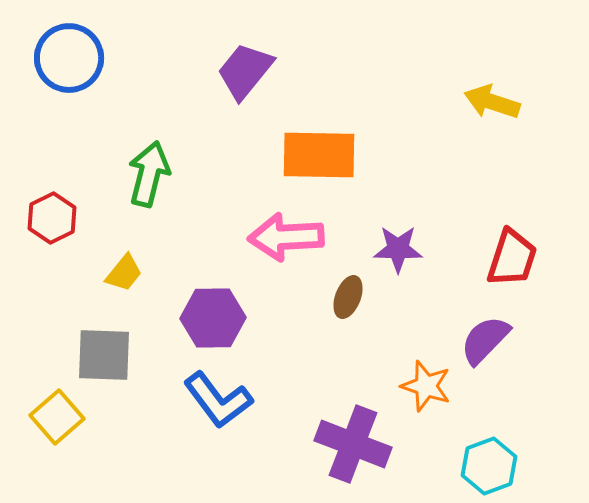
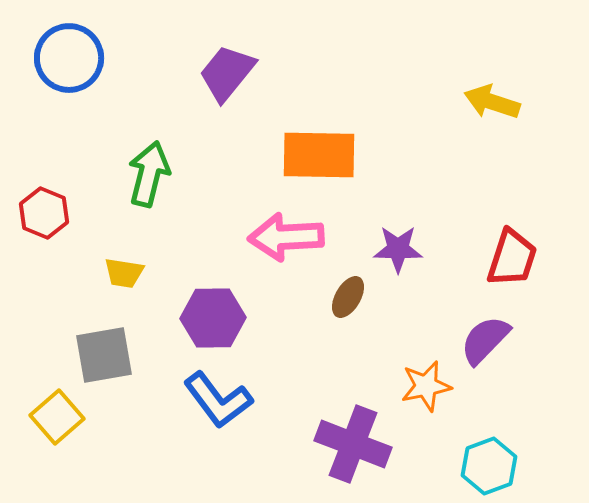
purple trapezoid: moved 18 px left, 2 px down
red hexagon: moved 8 px left, 5 px up; rotated 12 degrees counterclockwise
yellow trapezoid: rotated 60 degrees clockwise
brown ellipse: rotated 9 degrees clockwise
gray square: rotated 12 degrees counterclockwise
orange star: rotated 30 degrees counterclockwise
